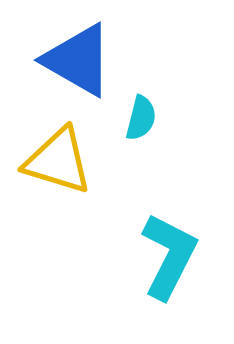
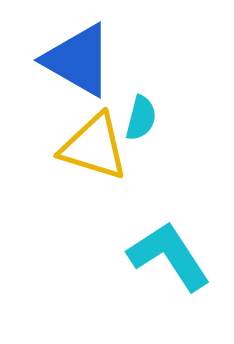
yellow triangle: moved 36 px right, 14 px up
cyan L-shape: rotated 60 degrees counterclockwise
